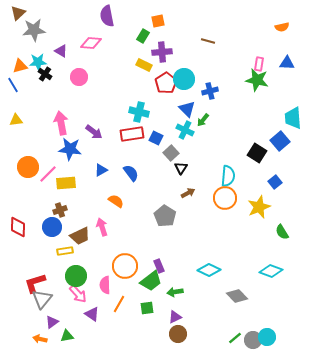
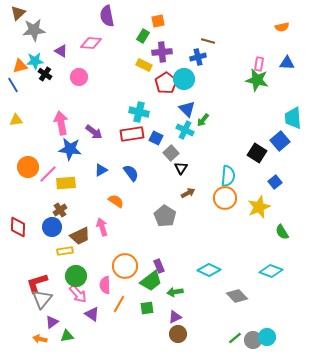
cyan star at (38, 62): moved 3 px left, 1 px up
blue cross at (210, 91): moved 12 px left, 34 px up
brown cross at (60, 210): rotated 16 degrees counterclockwise
red L-shape at (35, 283): moved 2 px right
